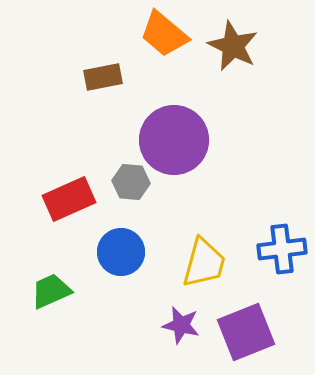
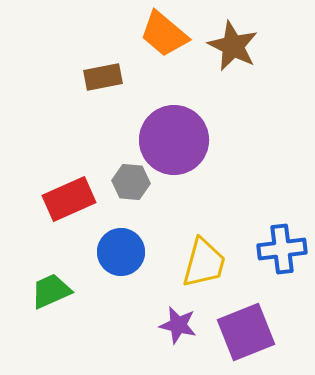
purple star: moved 3 px left
